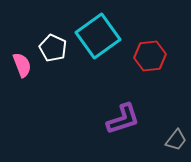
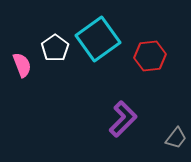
cyan square: moved 3 px down
white pentagon: moved 2 px right; rotated 12 degrees clockwise
purple L-shape: rotated 27 degrees counterclockwise
gray trapezoid: moved 2 px up
